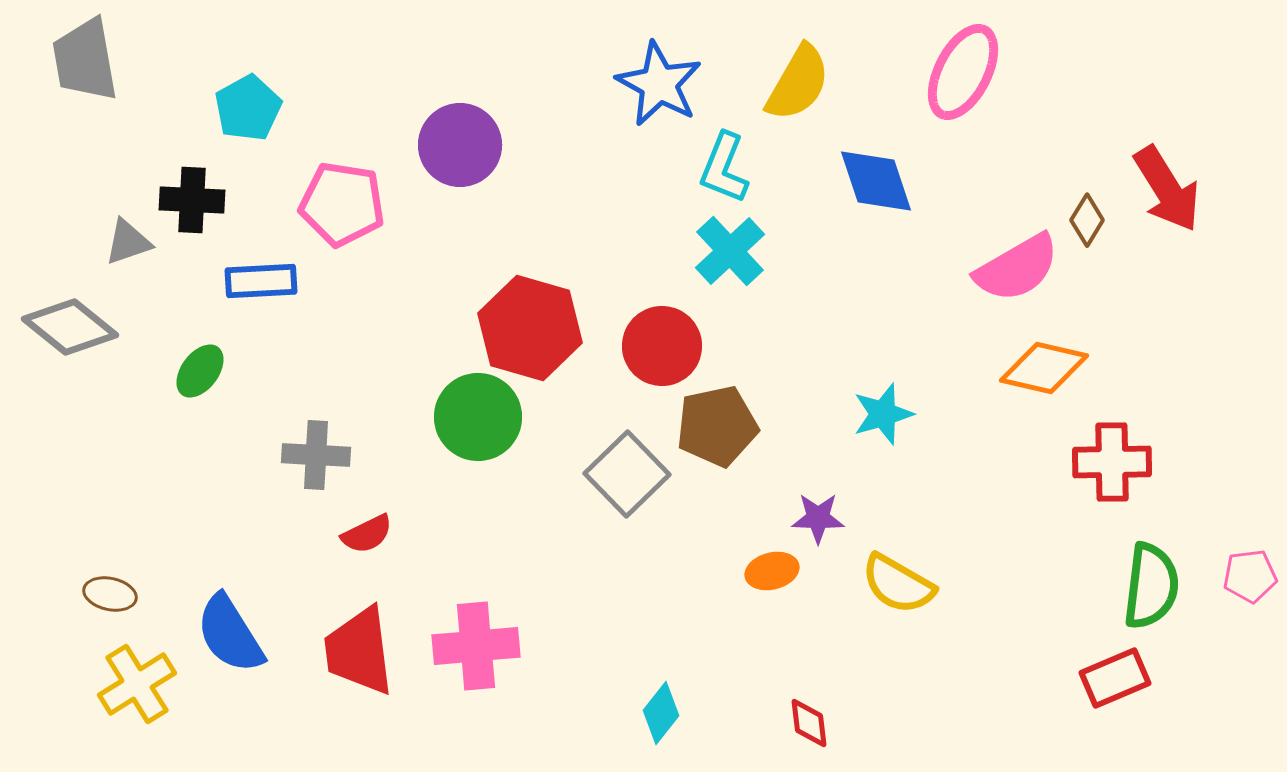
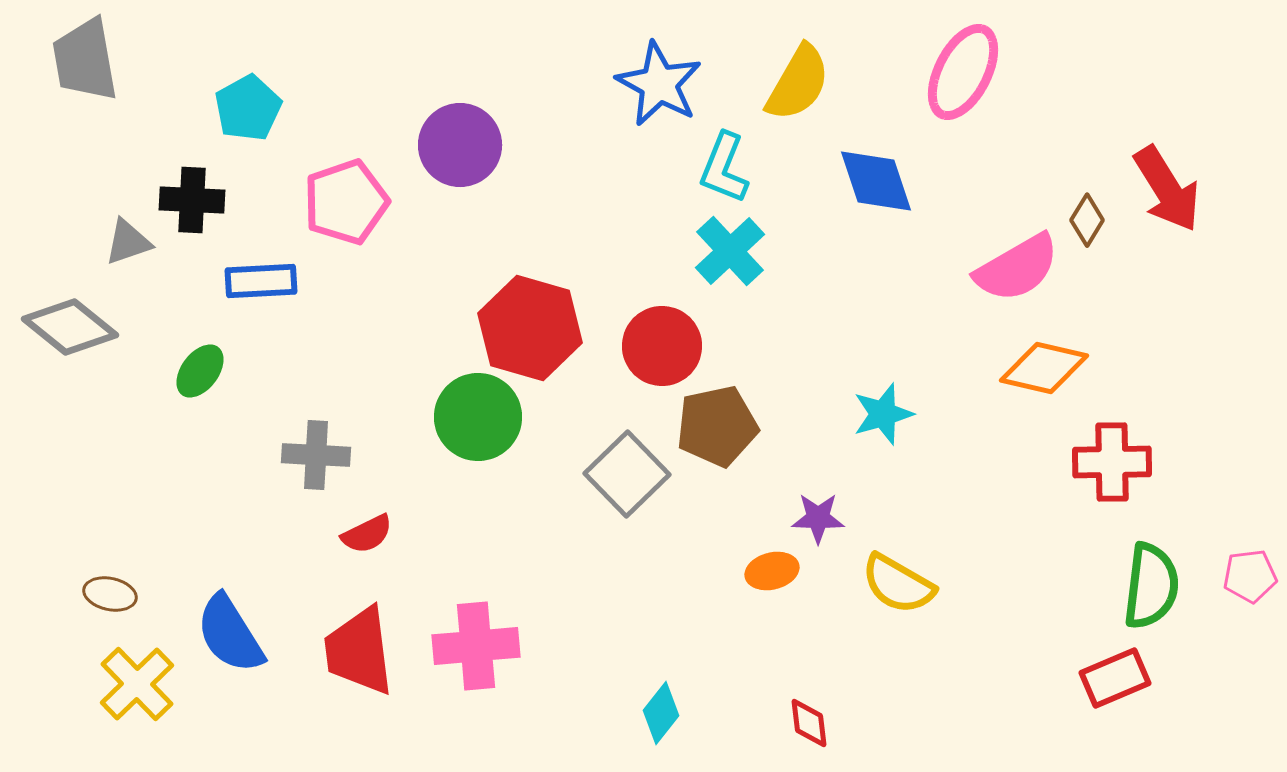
pink pentagon at (342, 204): moved 4 px right, 2 px up; rotated 28 degrees counterclockwise
yellow cross at (137, 684): rotated 12 degrees counterclockwise
